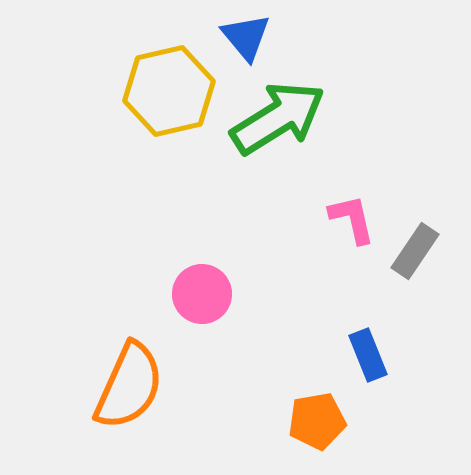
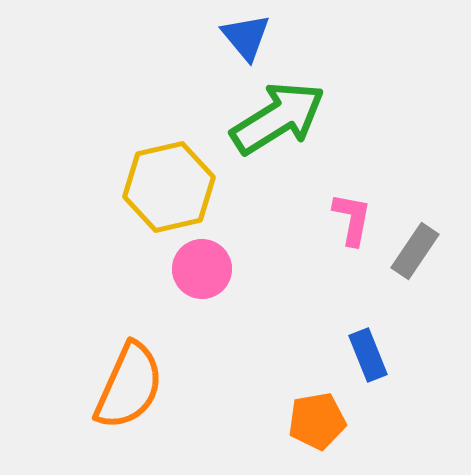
yellow hexagon: moved 96 px down
pink L-shape: rotated 24 degrees clockwise
pink circle: moved 25 px up
